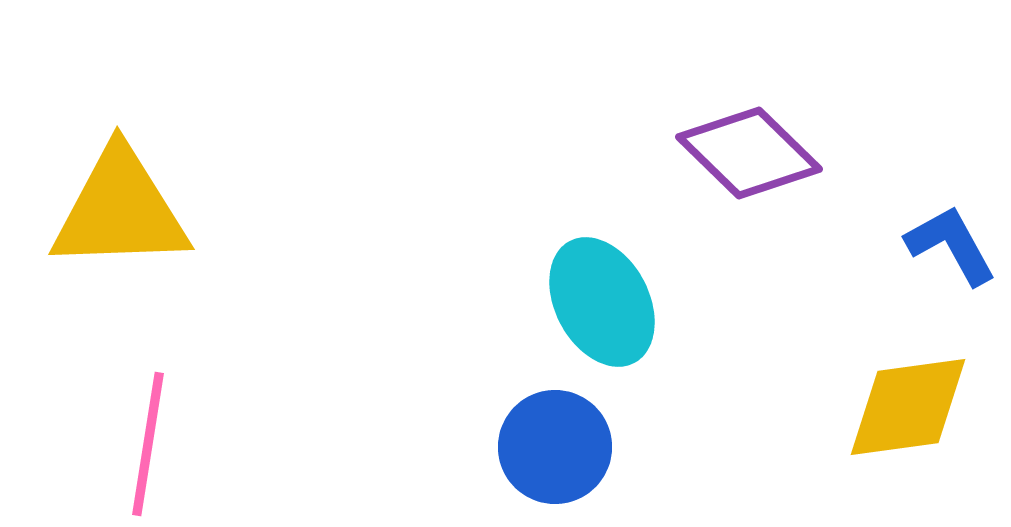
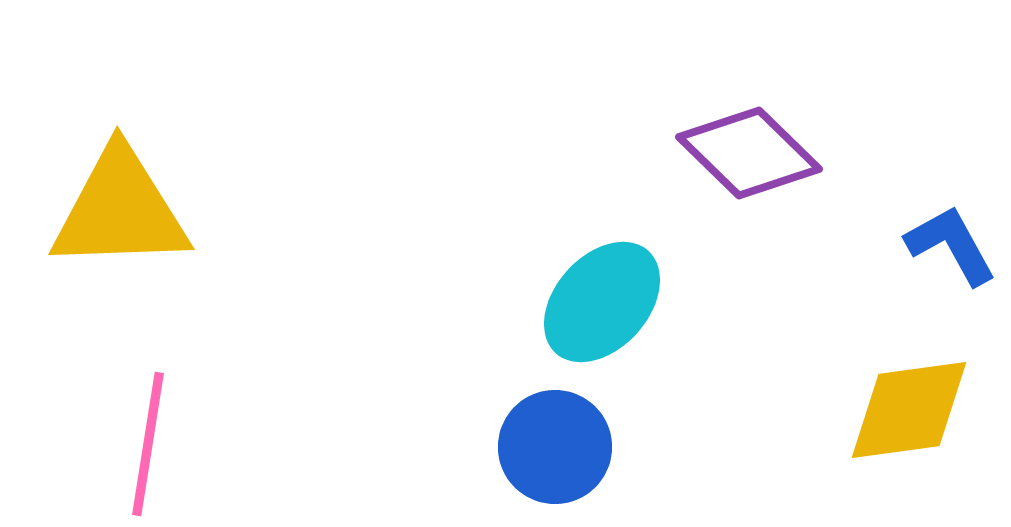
cyan ellipse: rotated 70 degrees clockwise
yellow diamond: moved 1 px right, 3 px down
